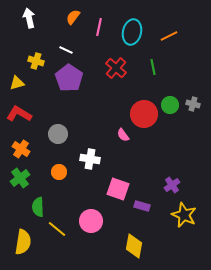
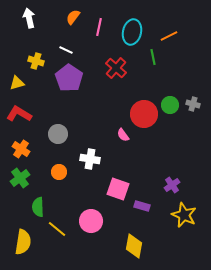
green line: moved 10 px up
